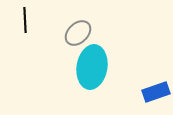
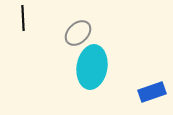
black line: moved 2 px left, 2 px up
blue rectangle: moved 4 px left
